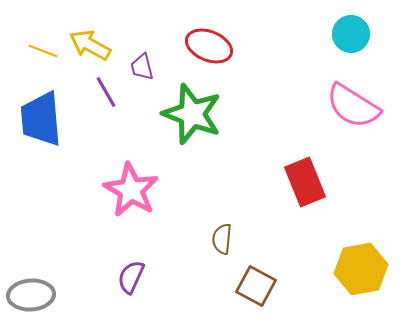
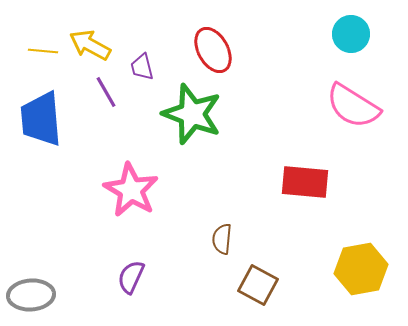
red ellipse: moved 4 px right, 4 px down; rotated 39 degrees clockwise
yellow line: rotated 16 degrees counterclockwise
red rectangle: rotated 63 degrees counterclockwise
brown square: moved 2 px right, 1 px up
